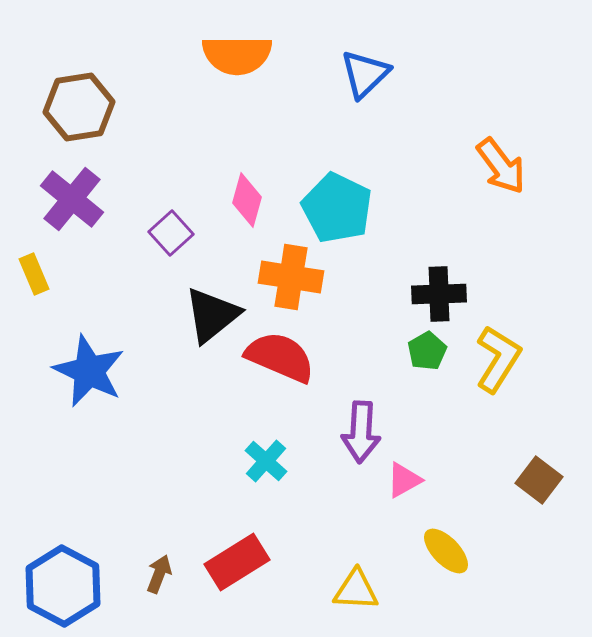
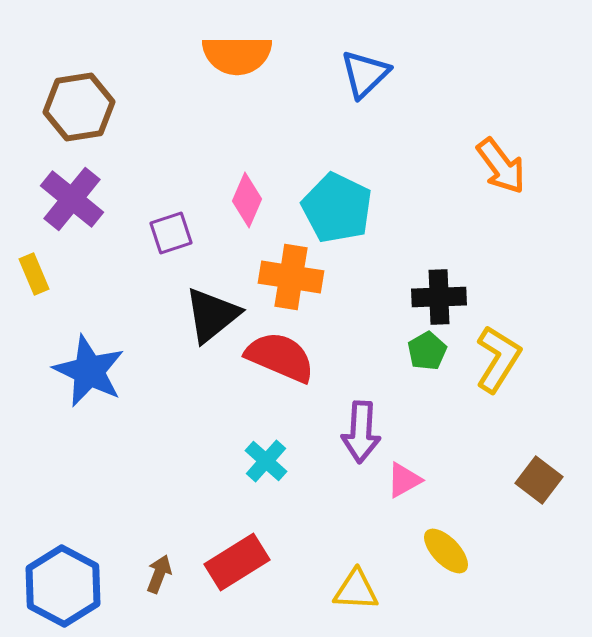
pink diamond: rotated 8 degrees clockwise
purple square: rotated 24 degrees clockwise
black cross: moved 3 px down
